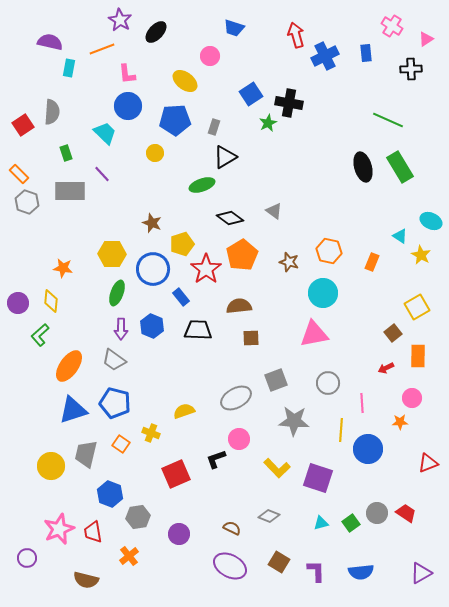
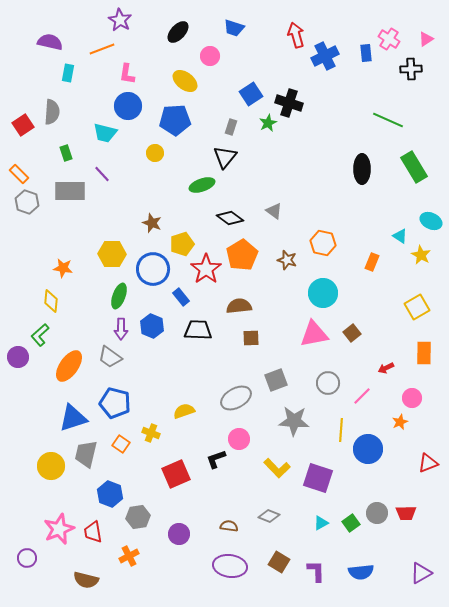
pink cross at (392, 26): moved 3 px left, 13 px down
black ellipse at (156, 32): moved 22 px right
cyan rectangle at (69, 68): moved 1 px left, 5 px down
pink L-shape at (127, 74): rotated 15 degrees clockwise
black cross at (289, 103): rotated 8 degrees clockwise
gray rectangle at (214, 127): moved 17 px right
cyan trapezoid at (105, 133): rotated 150 degrees clockwise
black triangle at (225, 157): rotated 20 degrees counterclockwise
black ellipse at (363, 167): moved 1 px left, 2 px down; rotated 16 degrees clockwise
green rectangle at (400, 167): moved 14 px right
orange hexagon at (329, 251): moved 6 px left, 8 px up
brown star at (289, 262): moved 2 px left, 2 px up
green ellipse at (117, 293): moved 2 px right, 3 px down
purple circle at (18, 303): moved 54 px down
brown square at (393, 333): moved 41 px left
orange rectangle at (418, 356): moved 6 px right, 3 px up
gray trapezoid at (114, 360): moved 4 px left, 3 px up
pink line at (362, 403): moved 7 px up; rotated 48 degrees clockwise
blue triangle at (73, 410): moved 8 px down
orange star at (400, 422): rotated 21 degrees counterclockwise
red trapezoid at (406, 513): rotated 145 degrees clockwise
cyan triangle at (321, 523): rotated 14 degrees counterclockwise
brown semicircle at (232, 528): moved 3 px left, 2 px up; rotated 18 degrees counterclockwise
orange cross at (129, 556): rotated 12 degrees clockwise
purple ellipse at (230, 566): rotated 20 degrees counterclockwise
